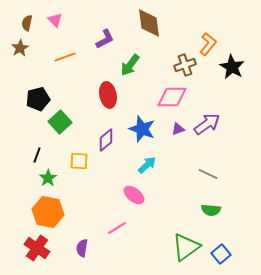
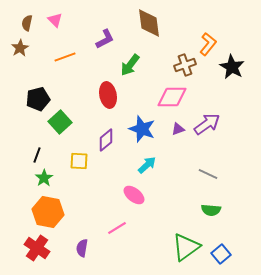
green star: moved 4 px left
